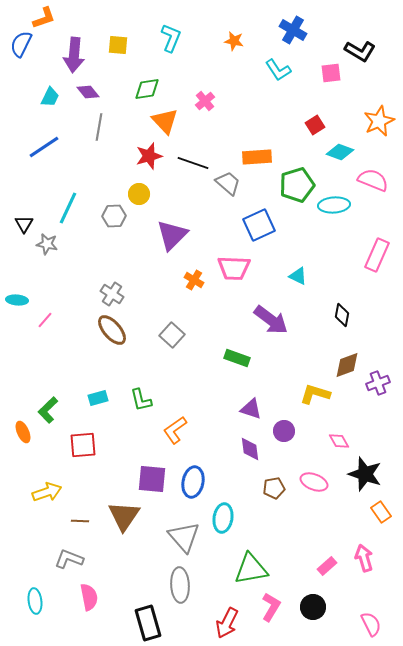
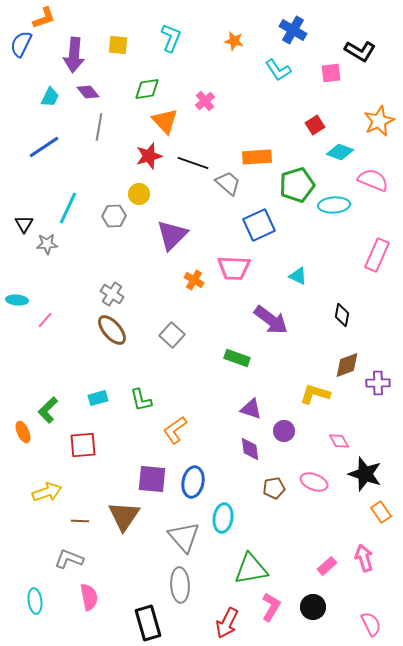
gray star at (47, 244): rotated 15 degrees counterclockwise
purple cross at (378, 383): rotated 20 degrees clockwise
